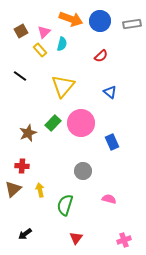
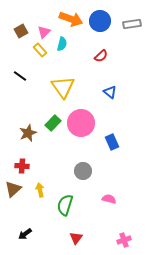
yellow triangle: moved 1 px down; rotated 15 degrees counterclockwise
